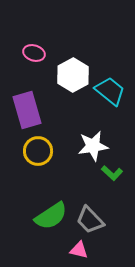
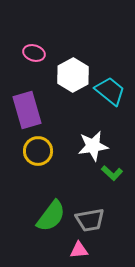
green semicircle: rotated 20 degrees counterclockwise
gray trapezoid: rotated 56 degrees counterclockwise
pink triangle: rotated 18 degrees counterclockwise
